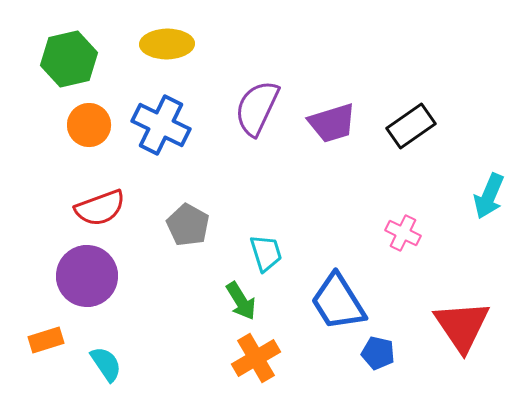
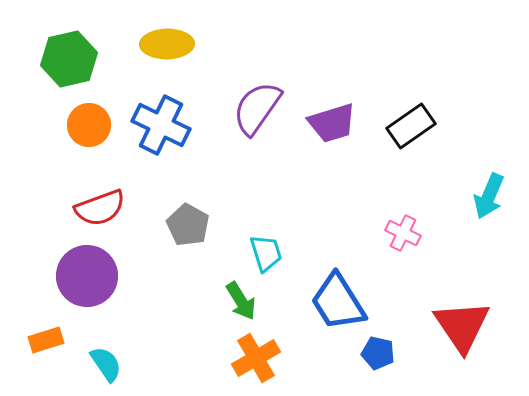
purple semicircle: rotated 10 degrees clockwise
